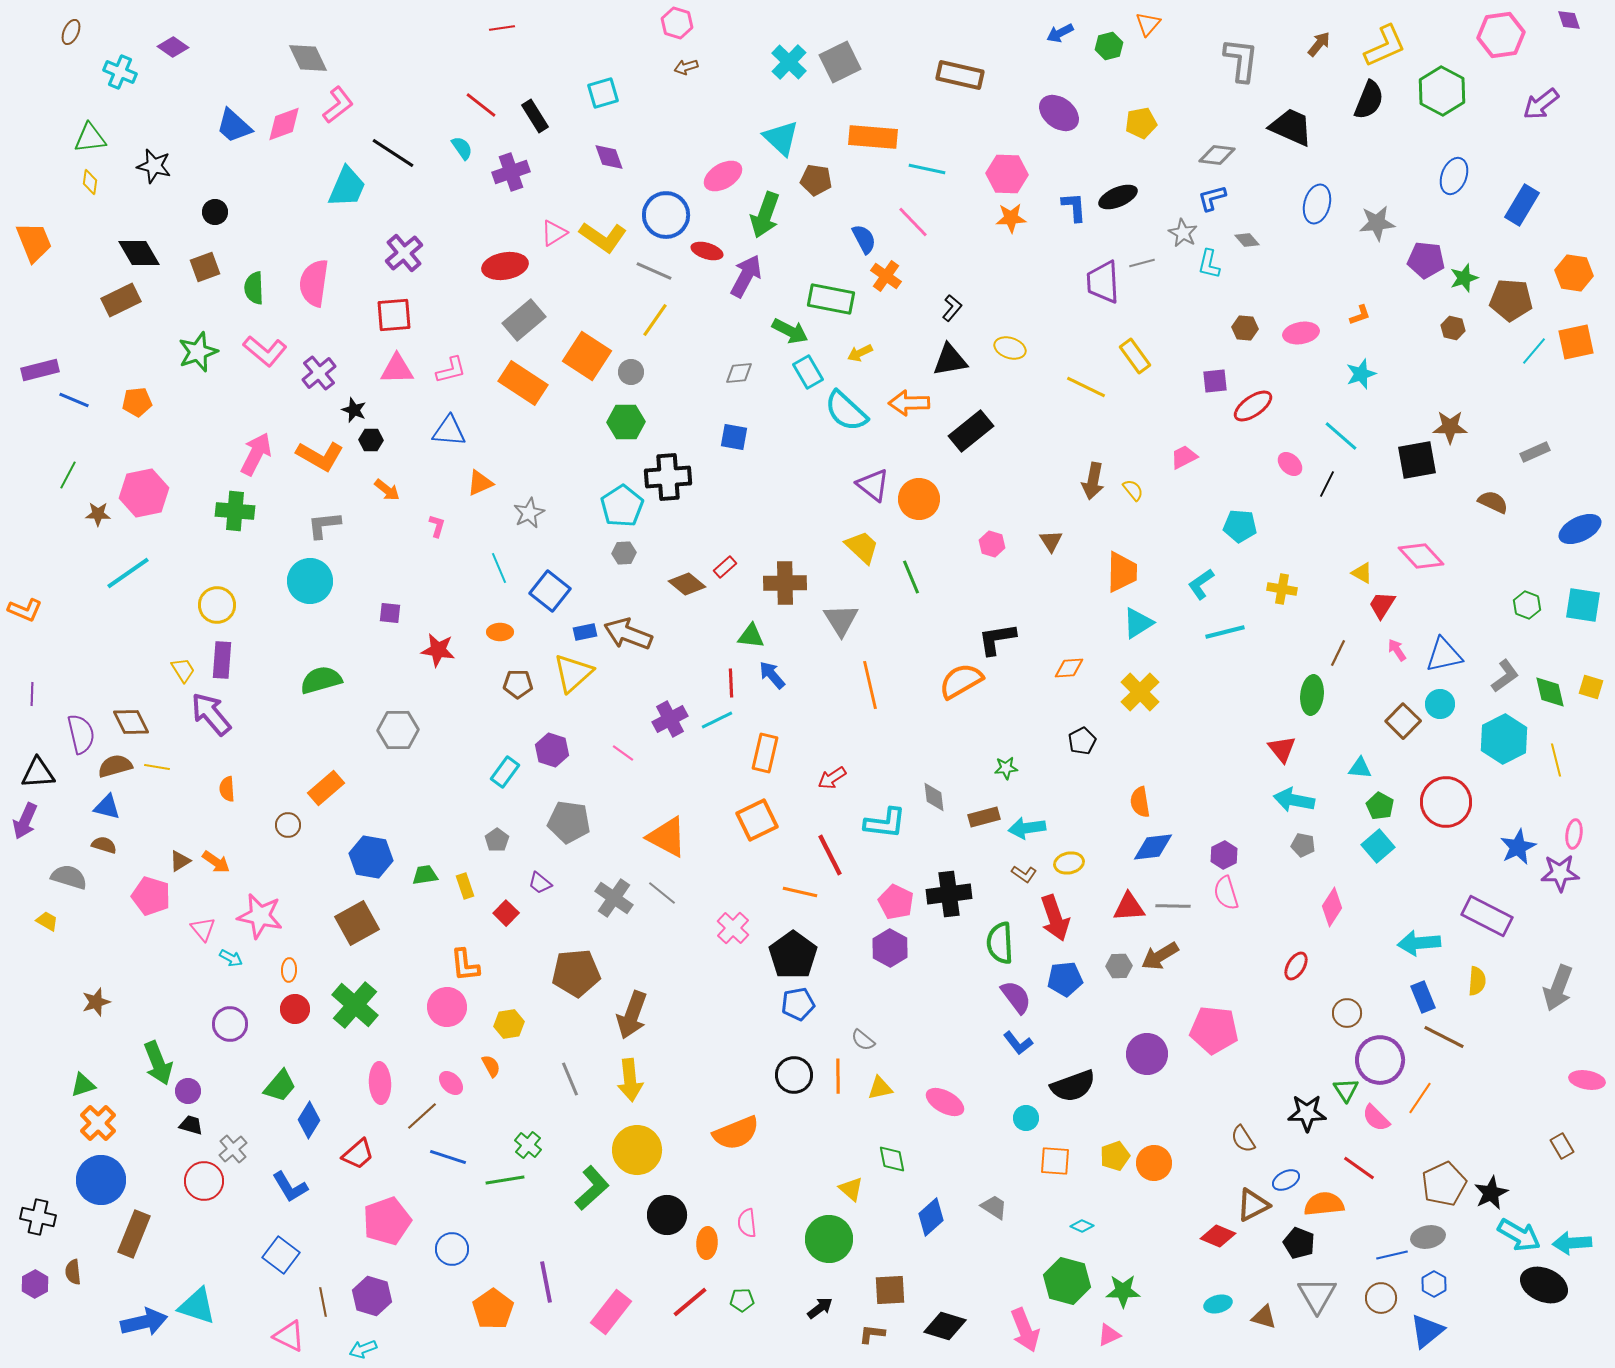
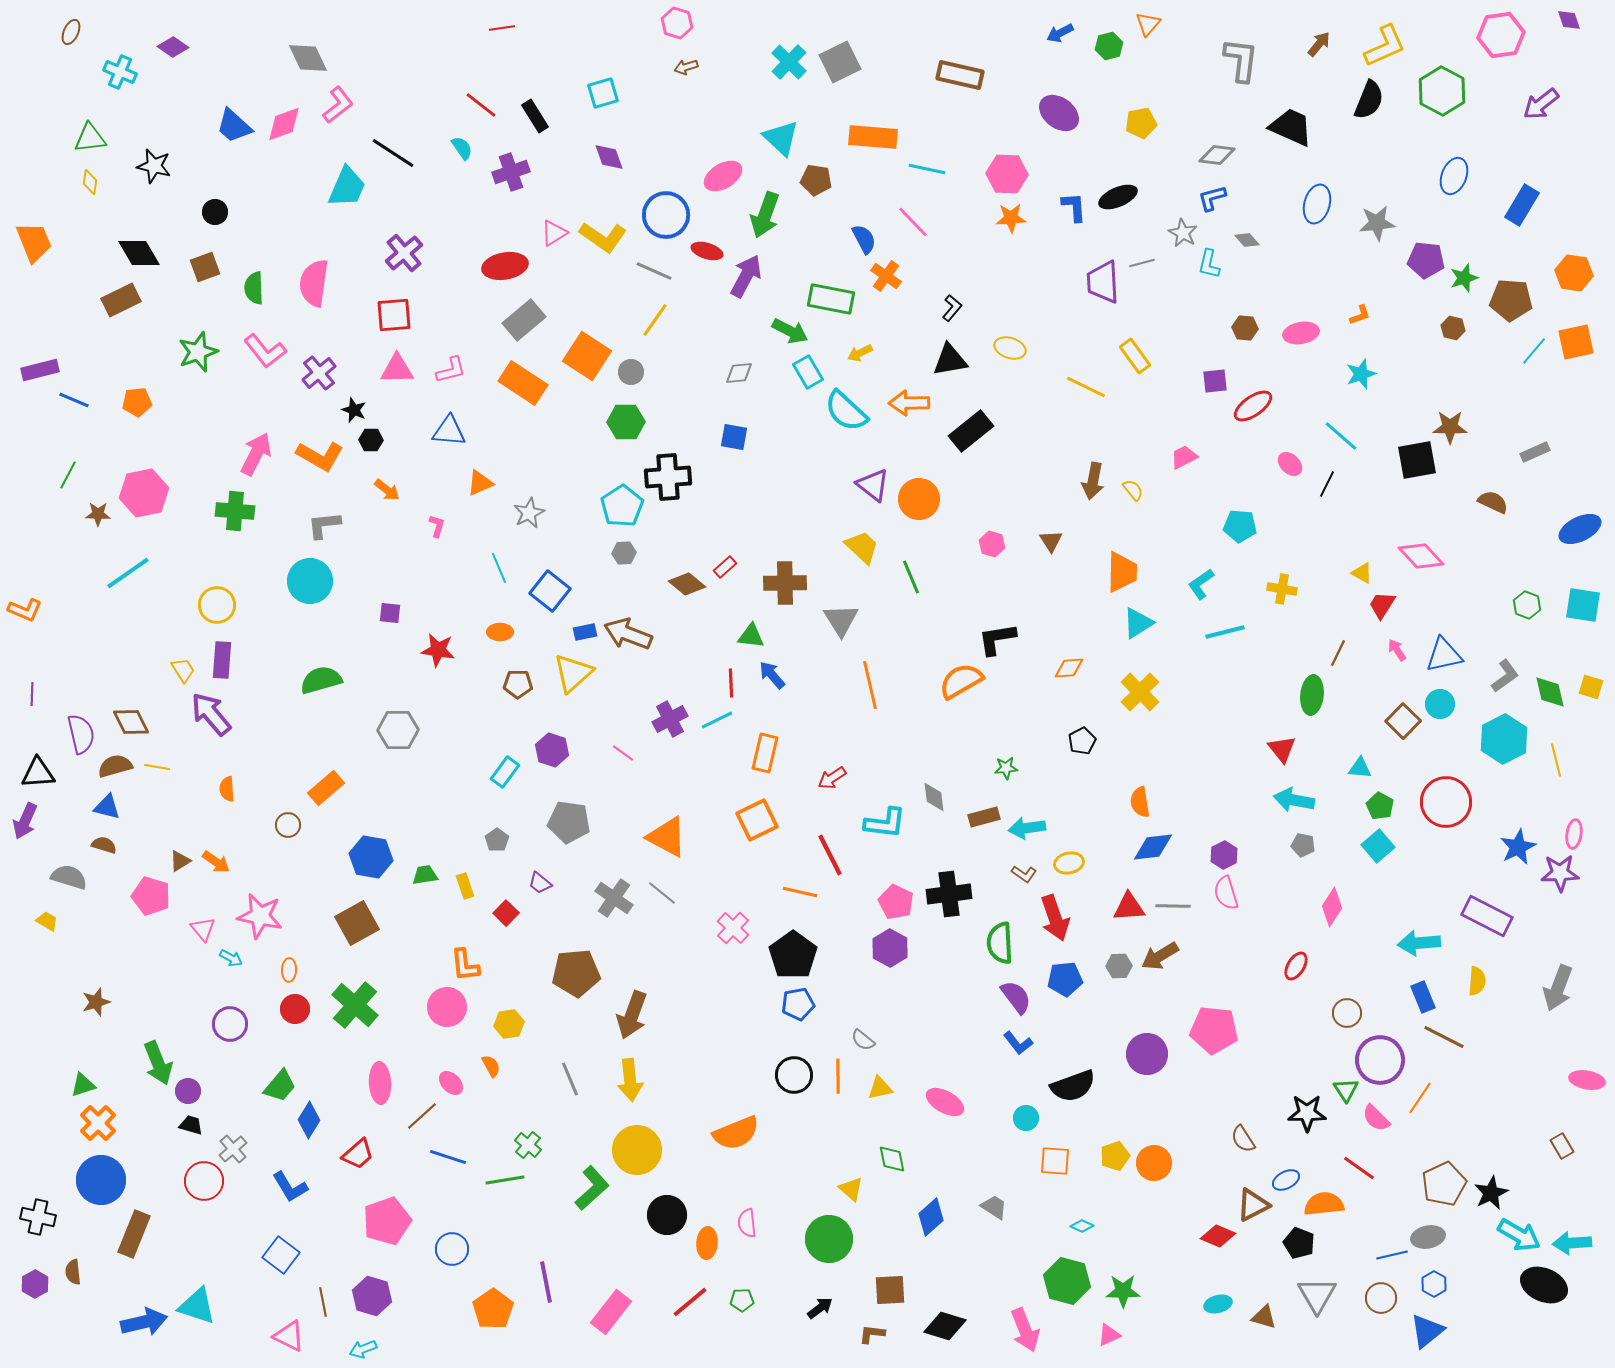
pink L-shape at (265, 351): rotated 12 degrees clockwise
